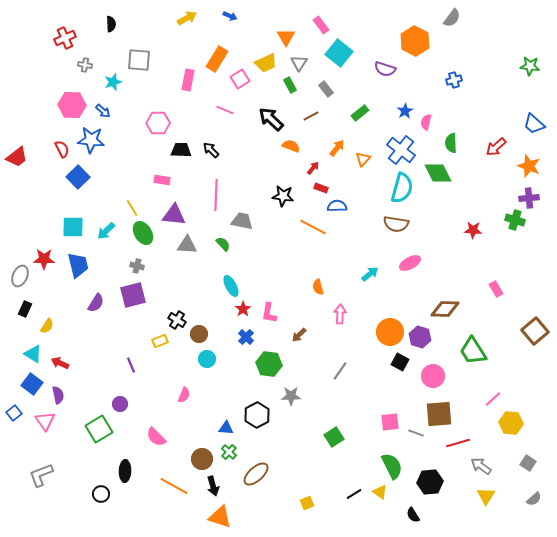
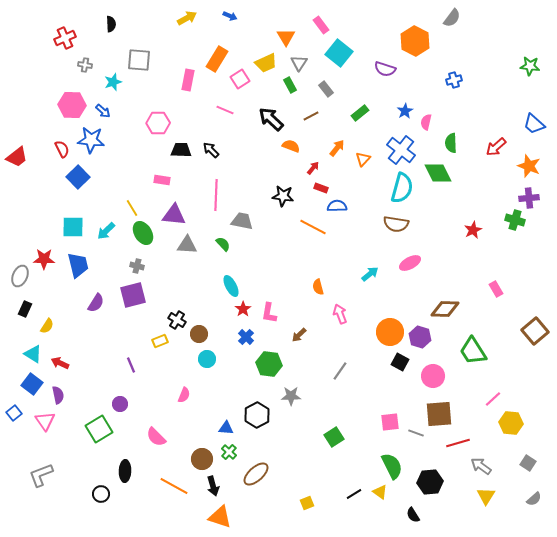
red star at (473, 230): rotated 30 degrees counterclockwise
pink arrow at (340, 314): rotated 24 degrees counterclockwise
